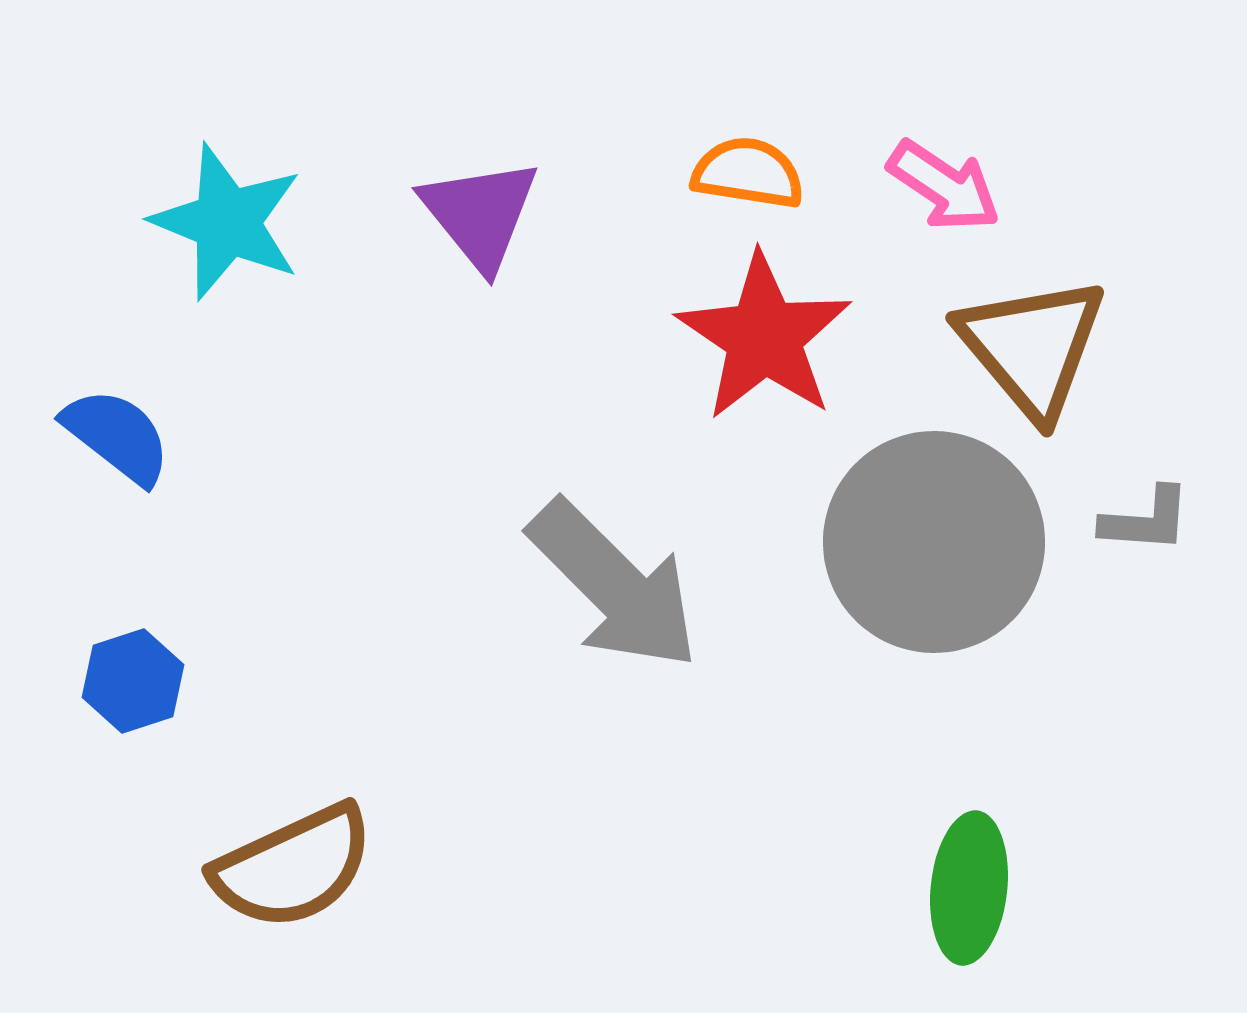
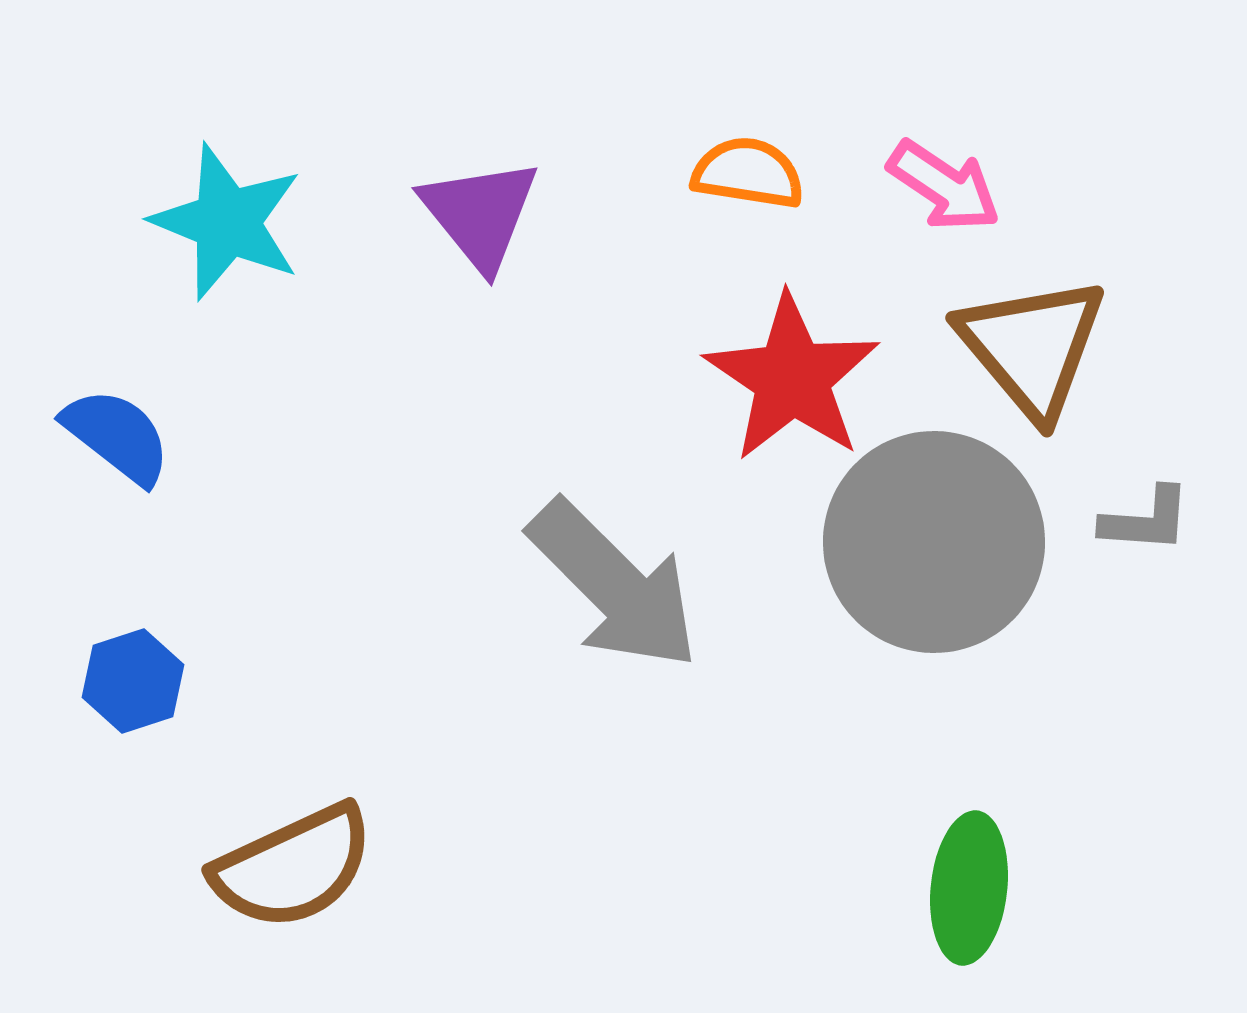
red star: moved 28 px right, 41 px down
